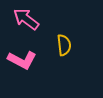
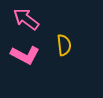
pink L-shape: moved 3 px right, 5 px up
